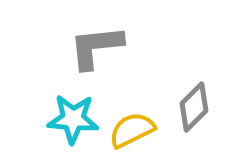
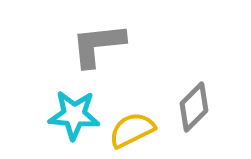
gray L-shape: moved 2 px right, 2 px up
cyan star: moved 1 px right, 4 px up
